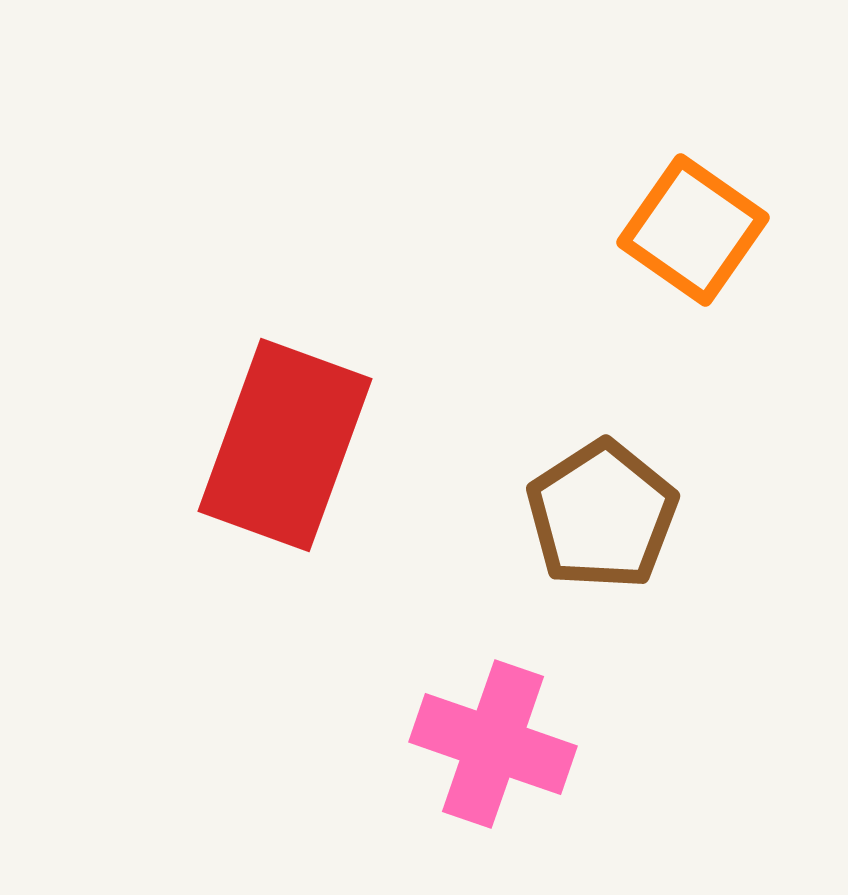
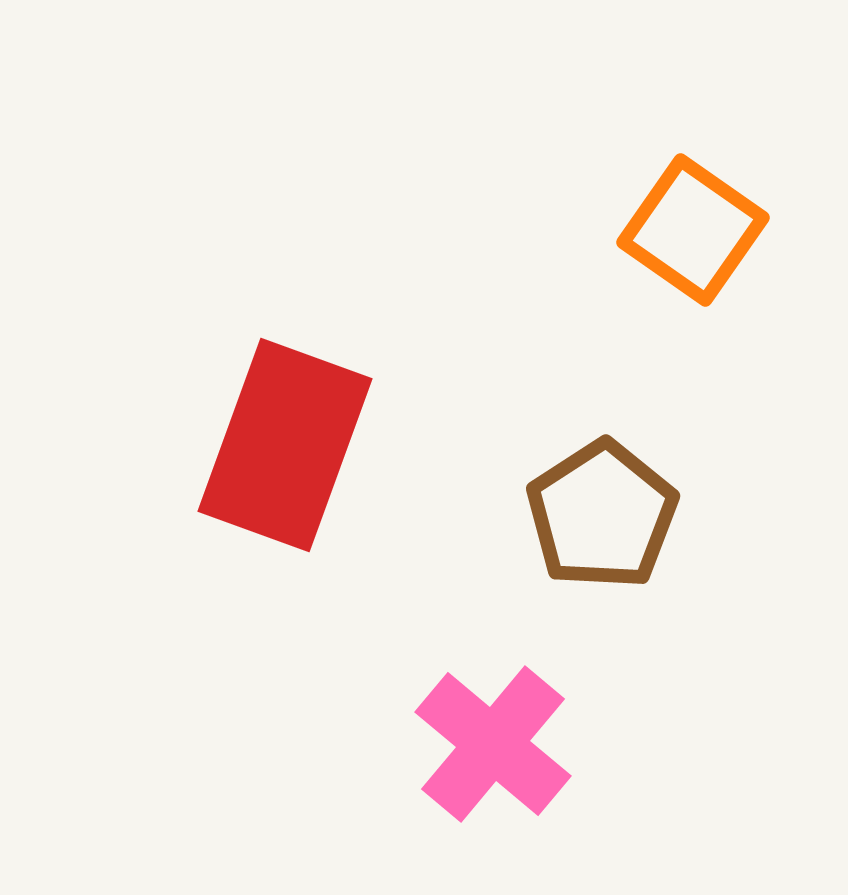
pink cross: rotated 21 degrees clockwise
